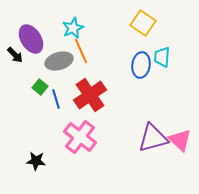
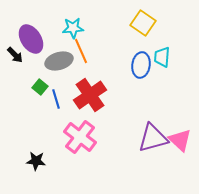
cyan star: rotated 20 degrees clockwise
